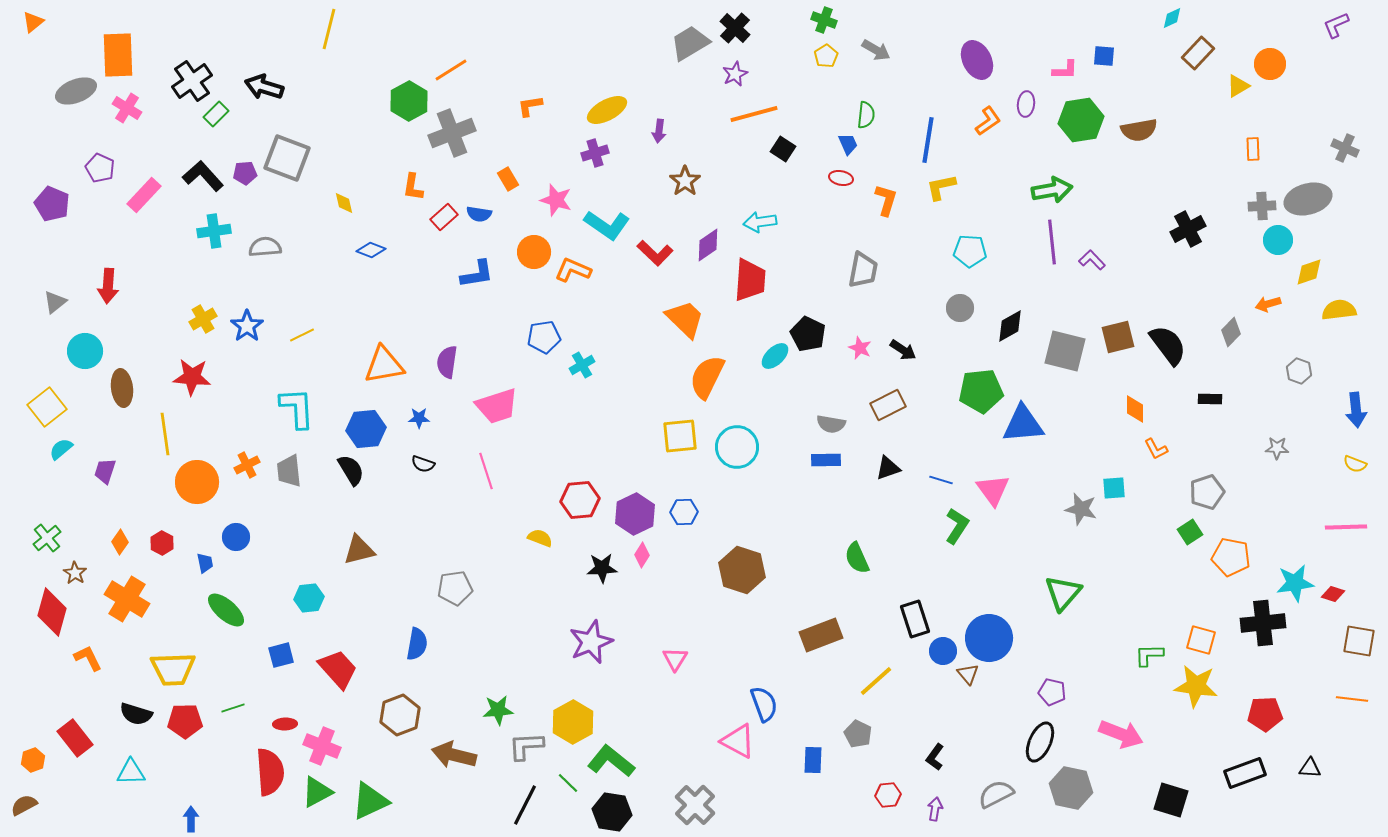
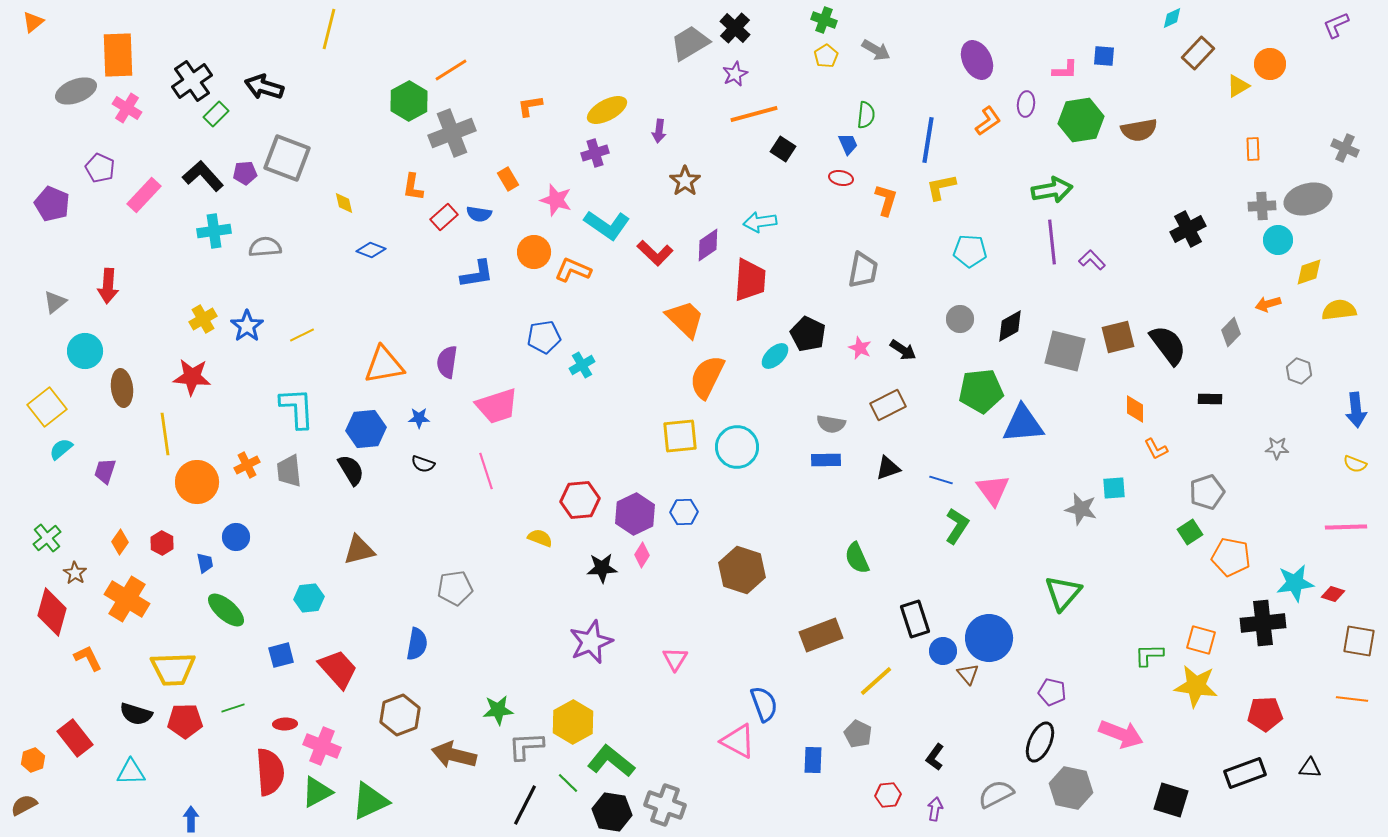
gray circle at (960, 308): moved 11 px down
gray cross at (695, 805): moved 30 px left; rotated 24 degrees counterclockwise
